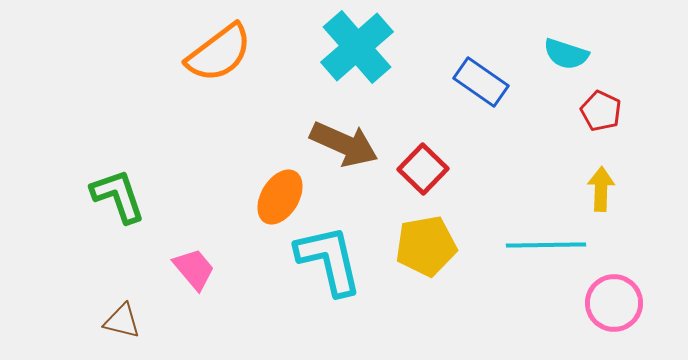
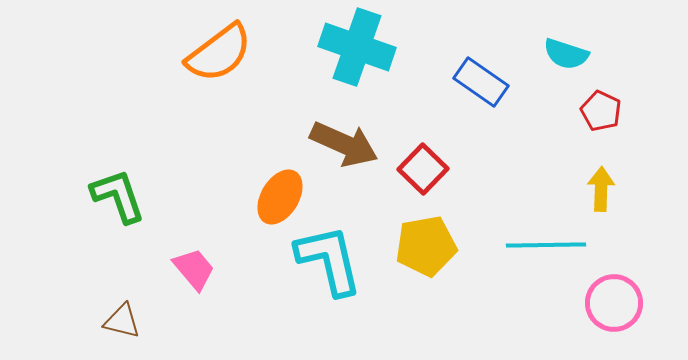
cyan cross: rotated 30 degrees counterclockwise
